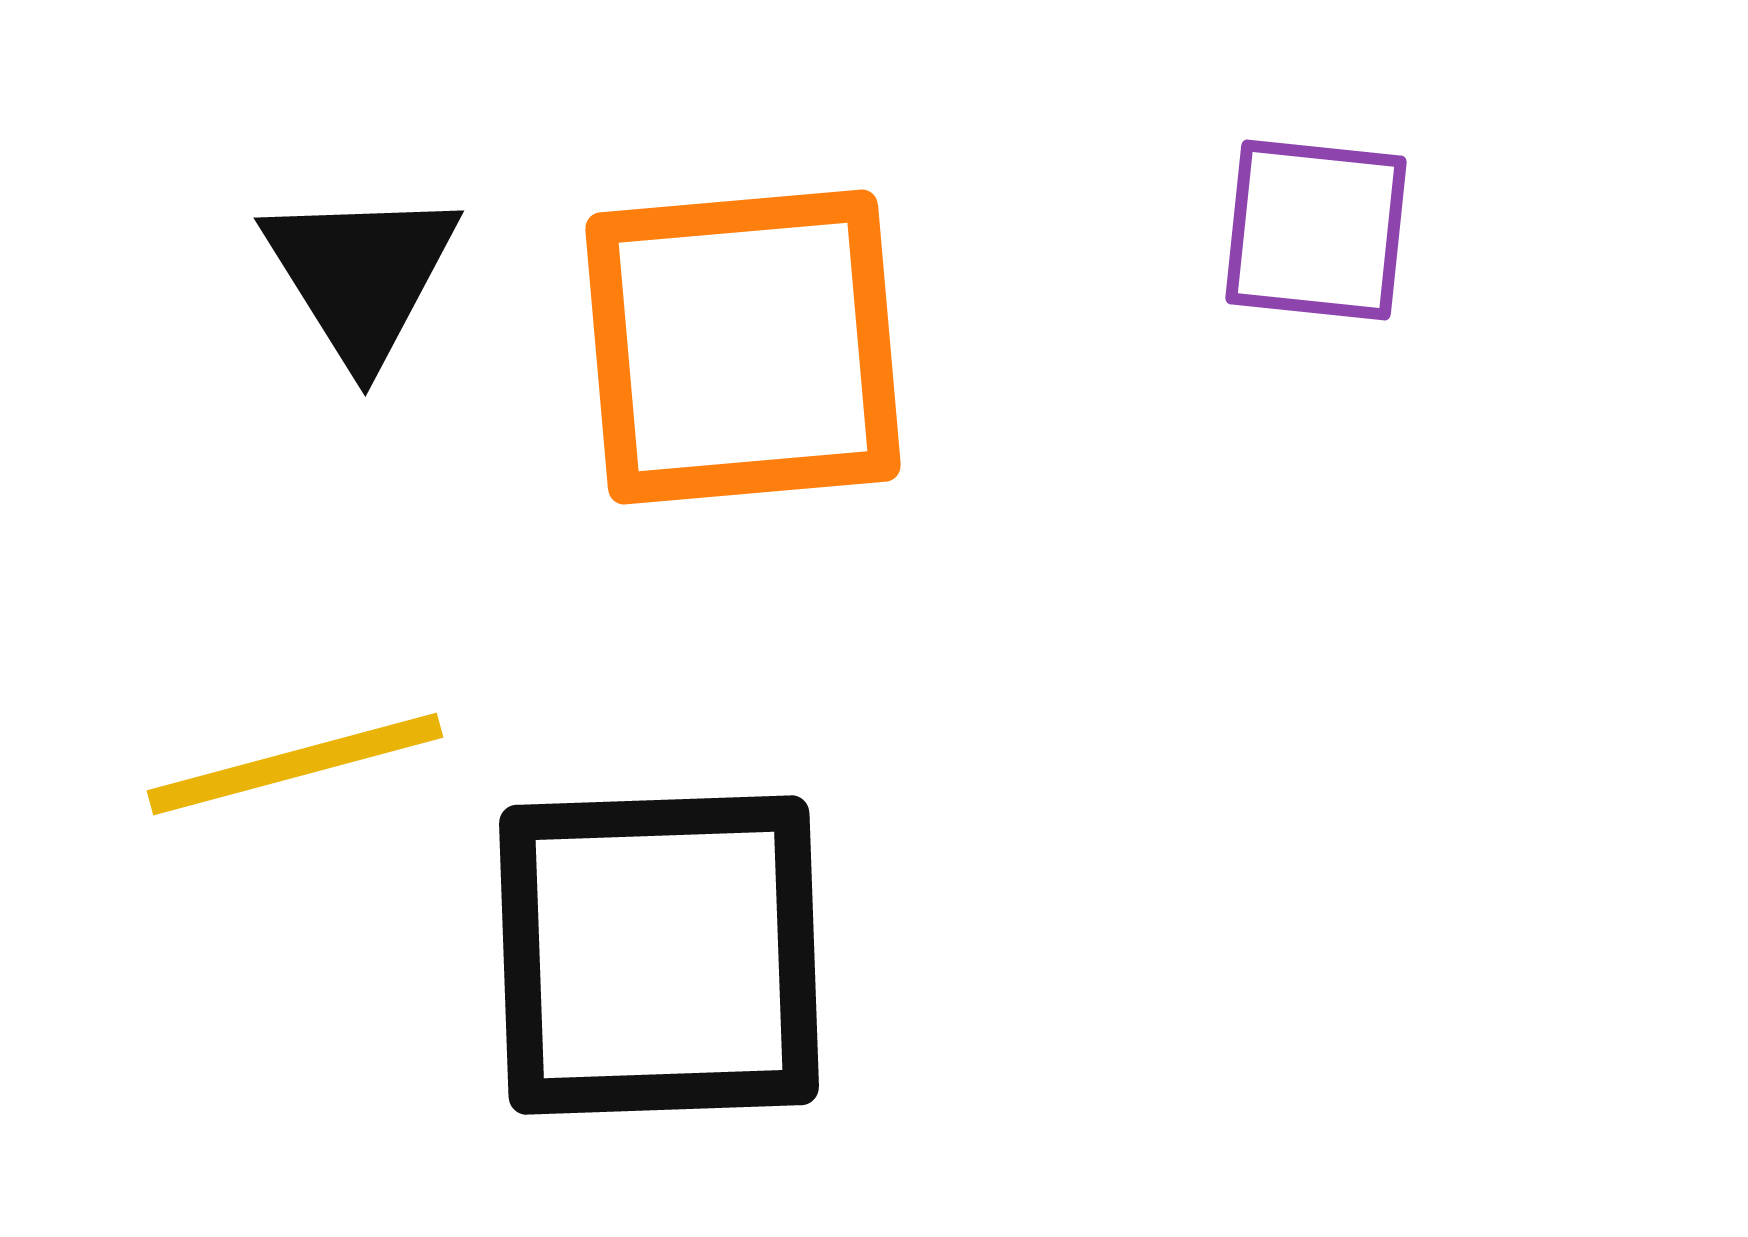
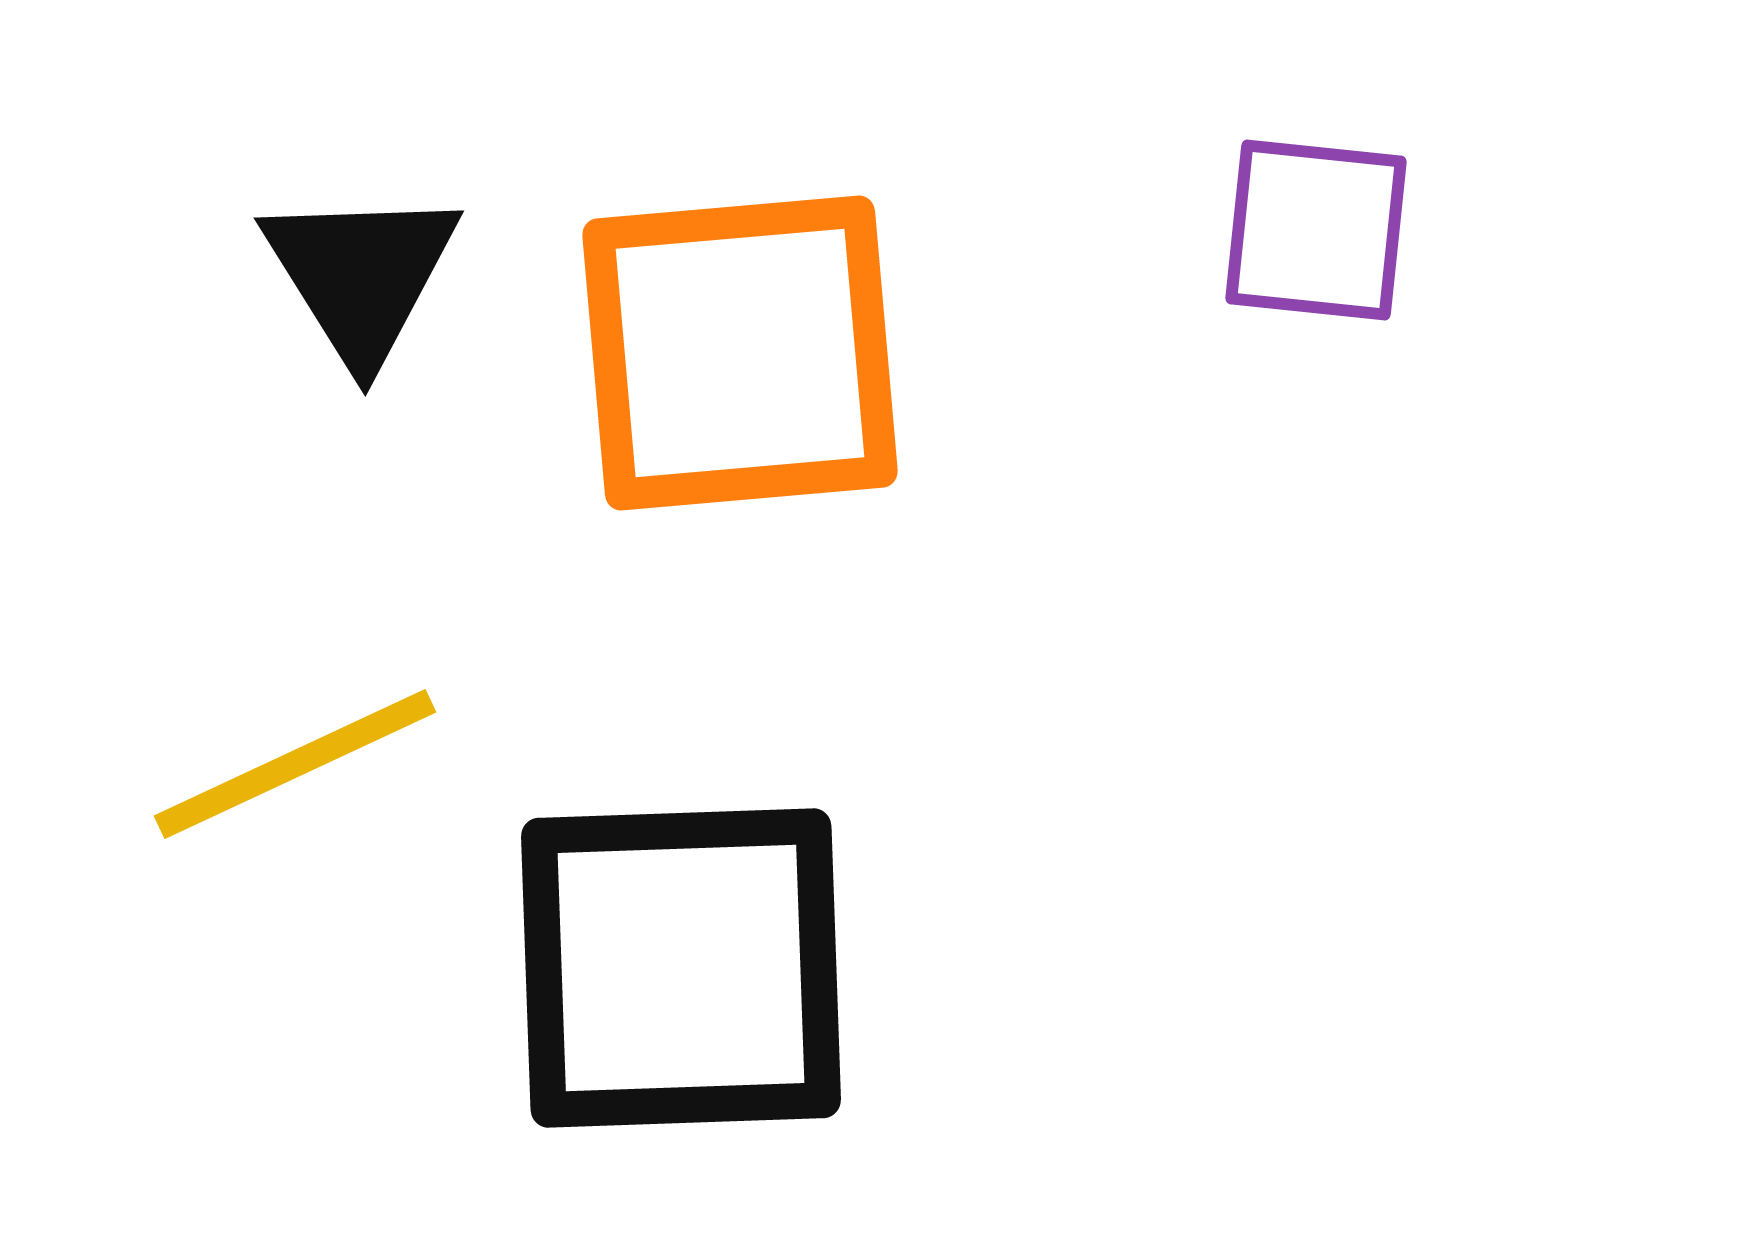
orange square: moved 3 px left, 6 px down
yellow line: rotated 10 degrees counterclockwise
black square: moved 22 px right, 13 px down
